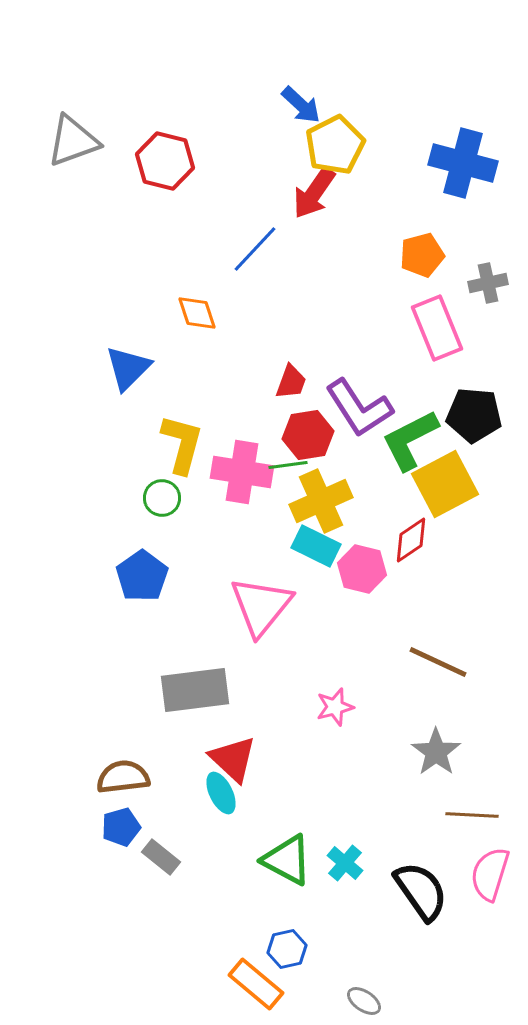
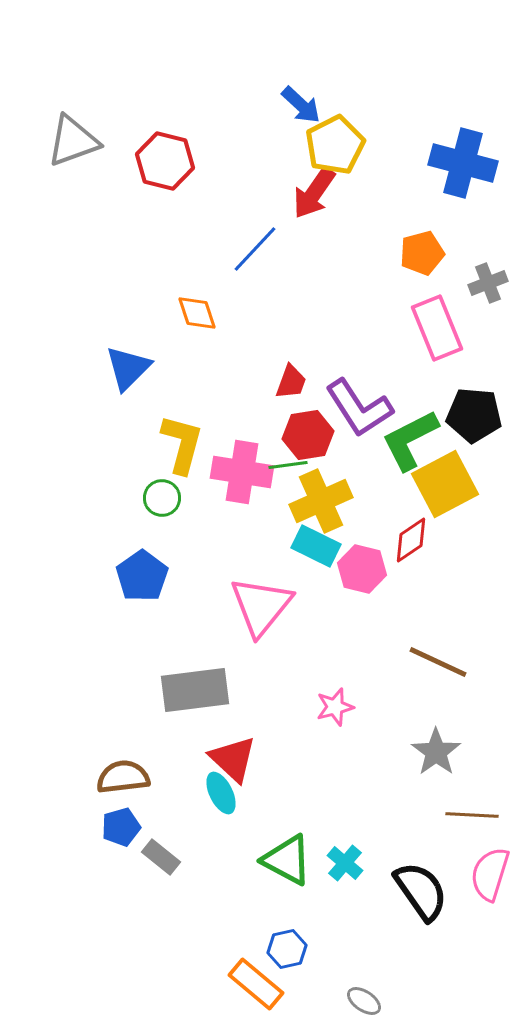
orange pentagon at (422, 255): moved 2 px up
gray cross at (488, 283): rotated 9 degrees counterclockwise
